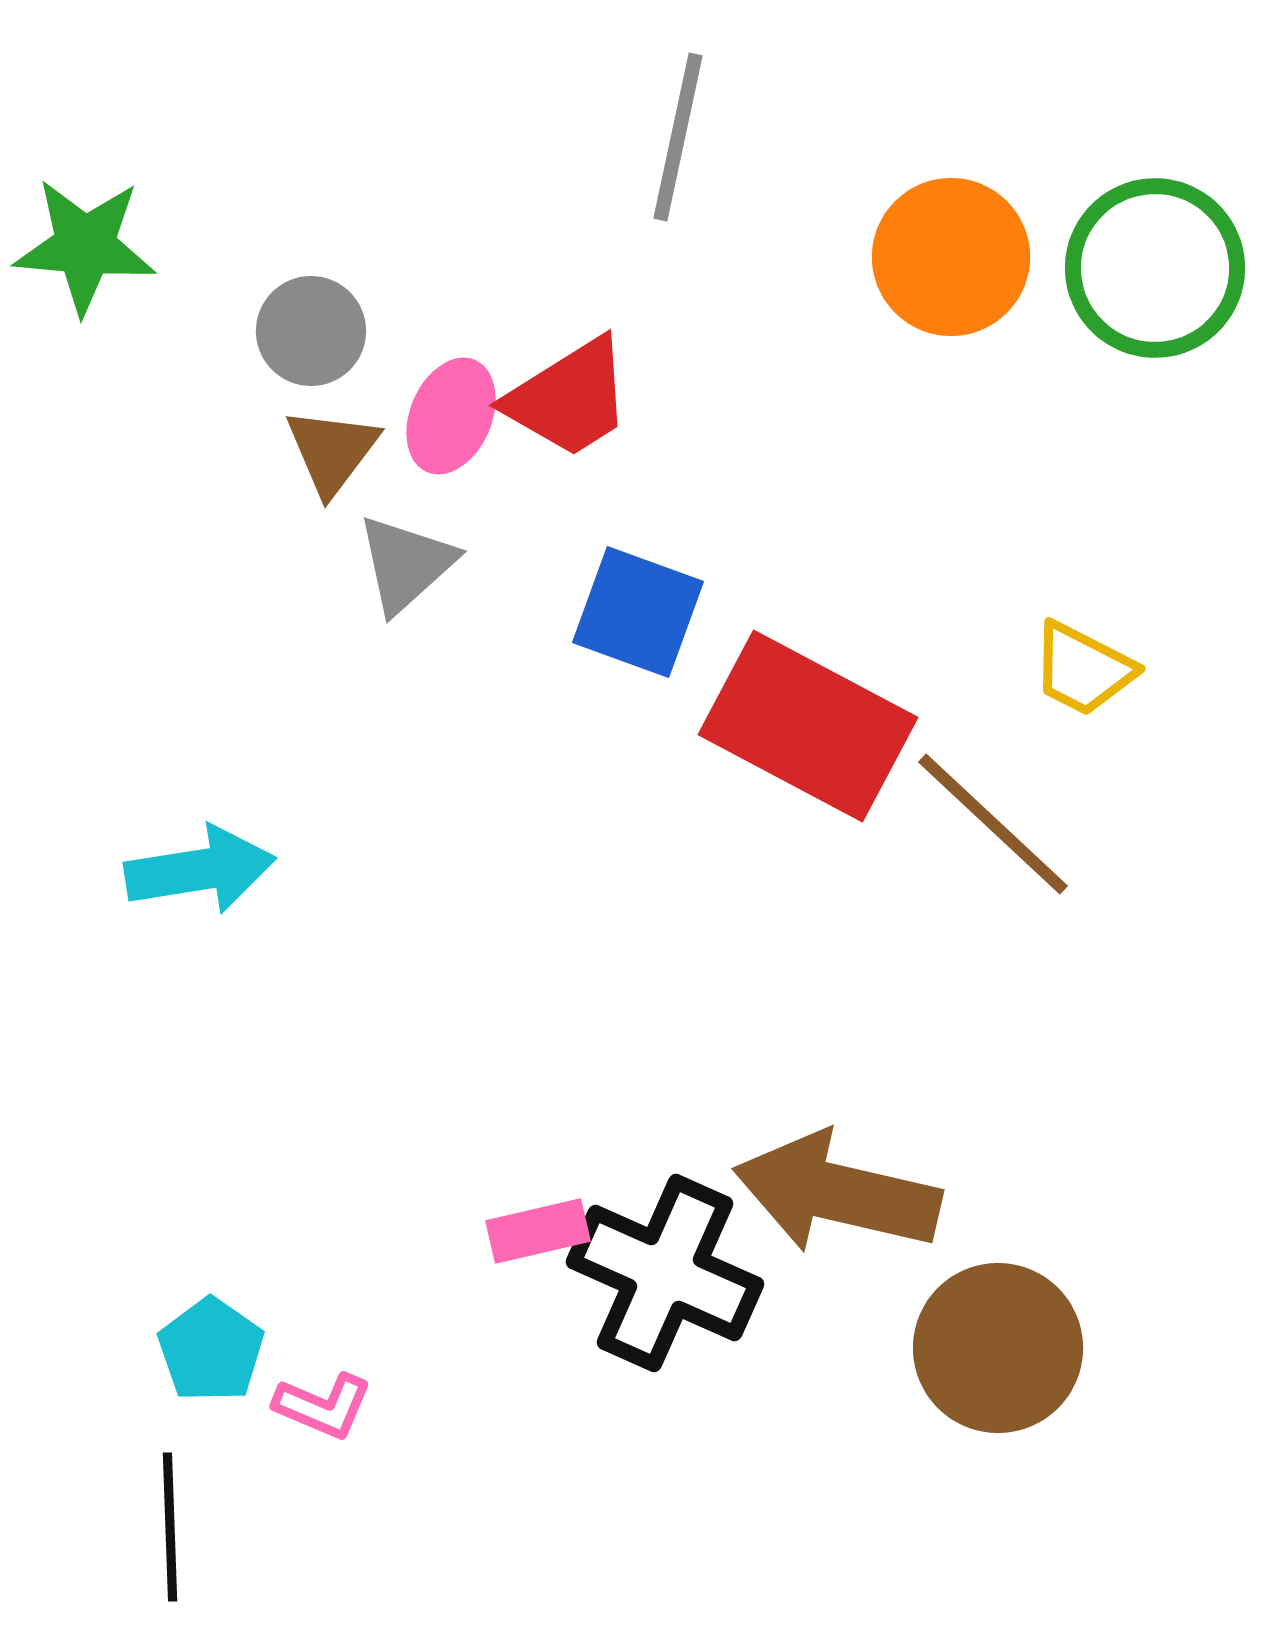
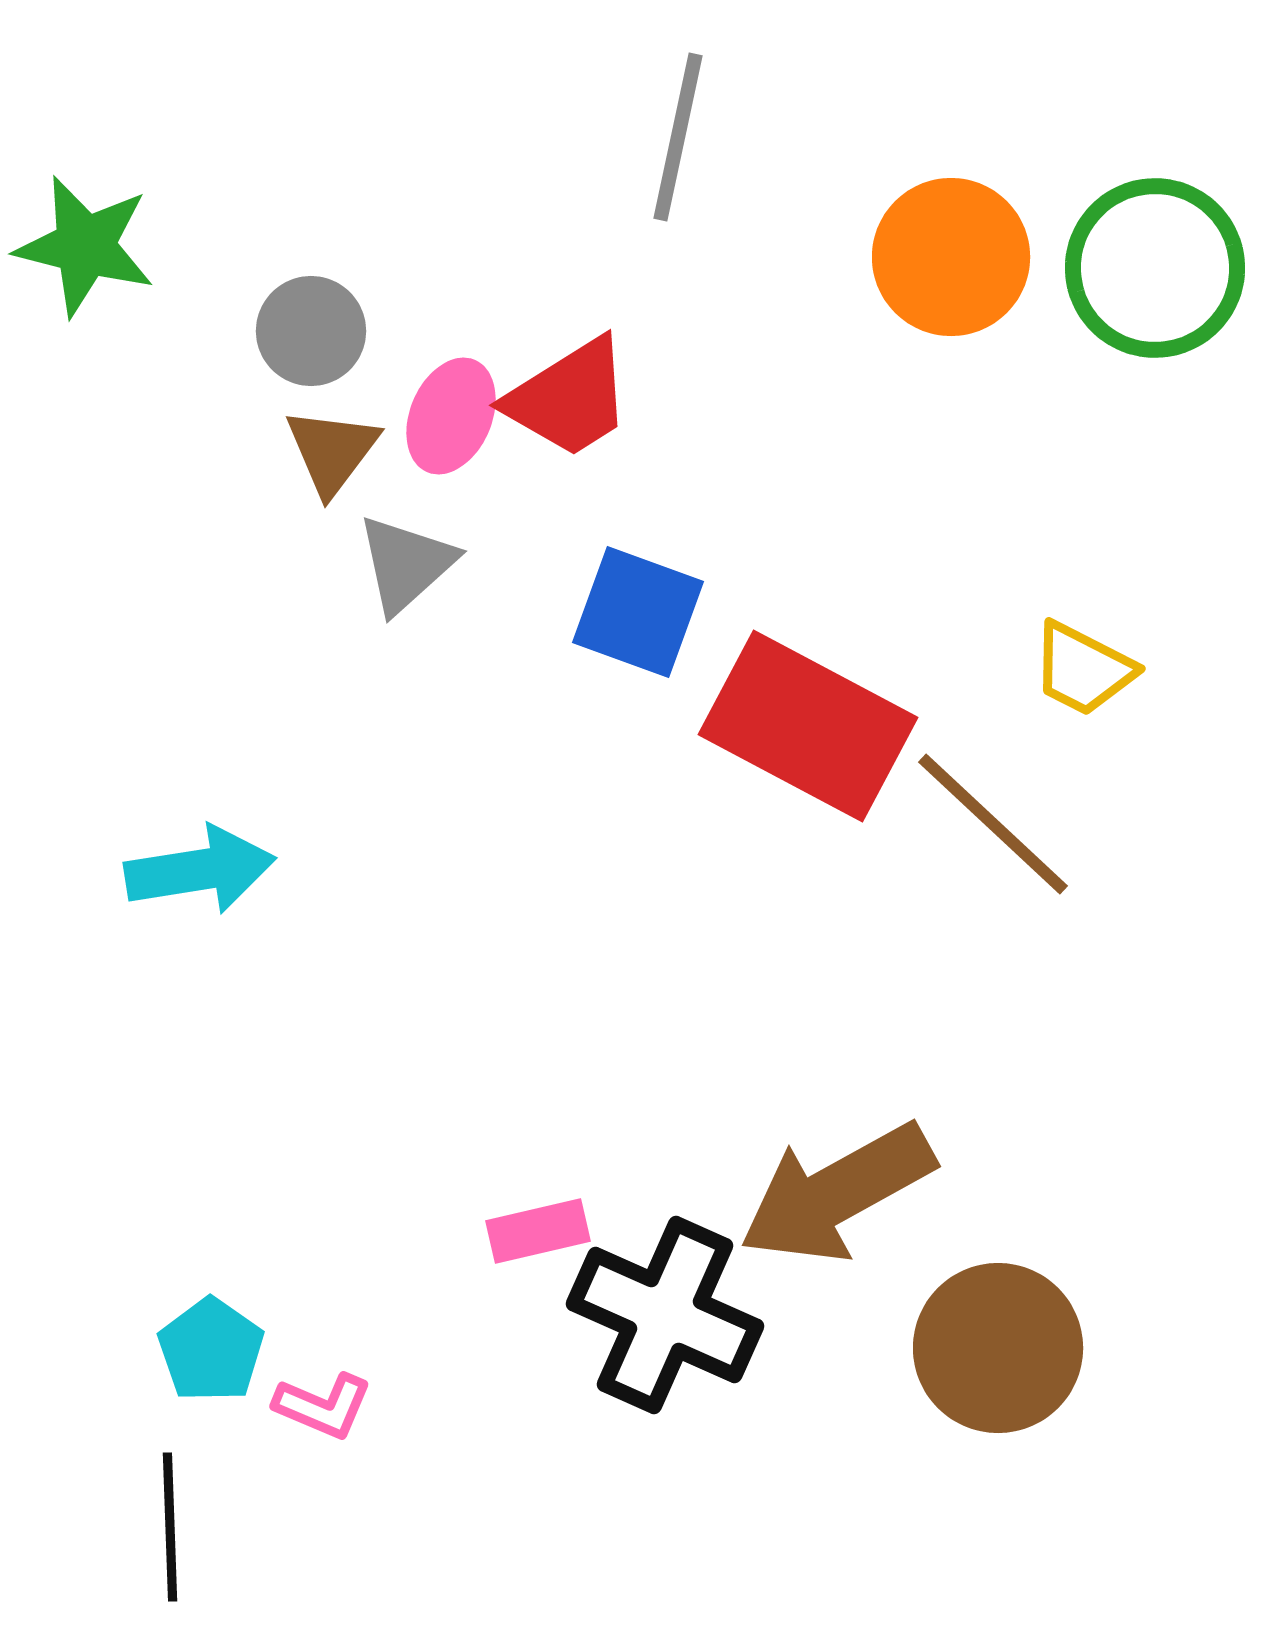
green star: rotated 9 degrees clockwise
brown arrow: rotated 42 degrees counterclockwise
black cross: moved 42 px down
